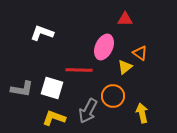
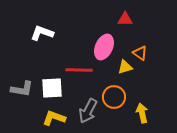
yellow triangle: rotated 21 degrees clockwise
white square: rotated 20 degrees counterclockwise
orange circle: moved 1 px right, 1 px down
